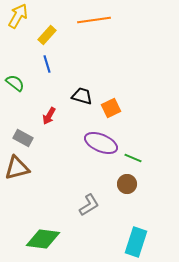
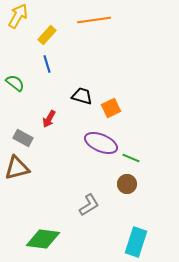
red arrow: moved 3 px down
green line: moved 2 px left
